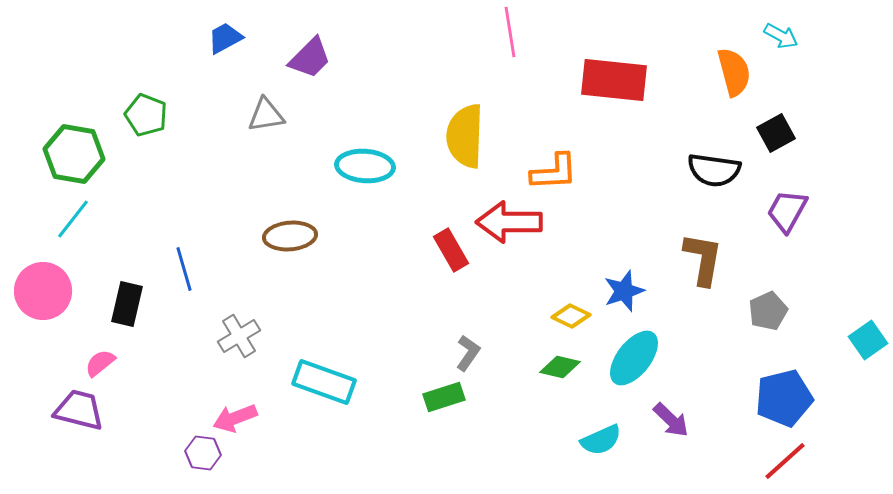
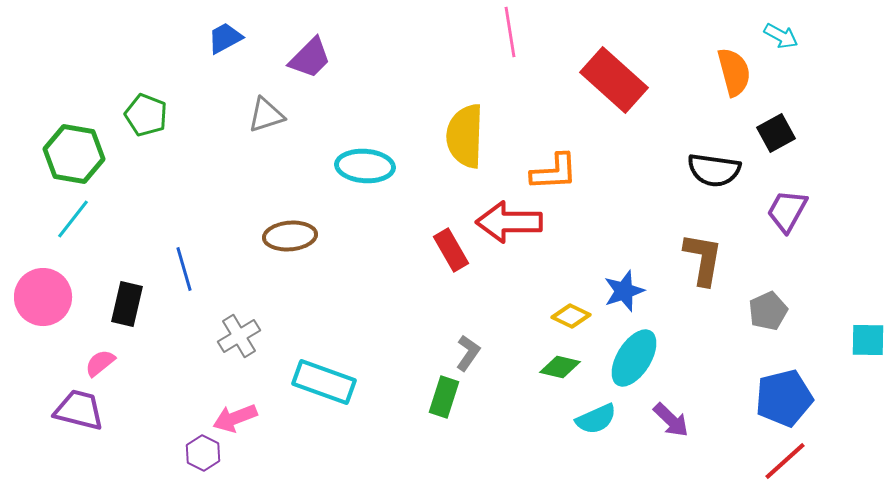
red rectangle at (614, 80): rotated 36 degrees clockwise
gray triangle at (266, 115): rotated 9 degrees counterclockwise
pink circle at (43, 291): moved 6 px down
cyan square at (868, 340): rotated 36 degrees clockwise
cyan ellipse at (634, 358): rotated 6 degrees counterclockwise
green rectangle at (444, 397): rotated 54 degrees counterclockwise
cyan semicircle at (601, 440): moved 5 px left, 21 px up
purple hexagon at (203, 453): rotated 20 degrees clockwise
